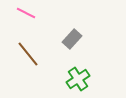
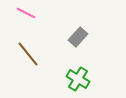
gray rectangle: moved 6 px right, 2 px up
green cross: rotated 25 degrees counterclockwise
